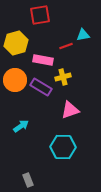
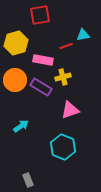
cyan hexagon: rotated 20 degrees clockwise
